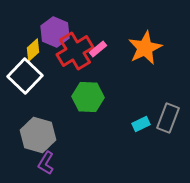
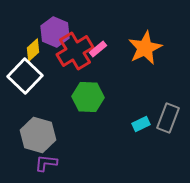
purple L-shape: rotated 65 degrees clockwise
